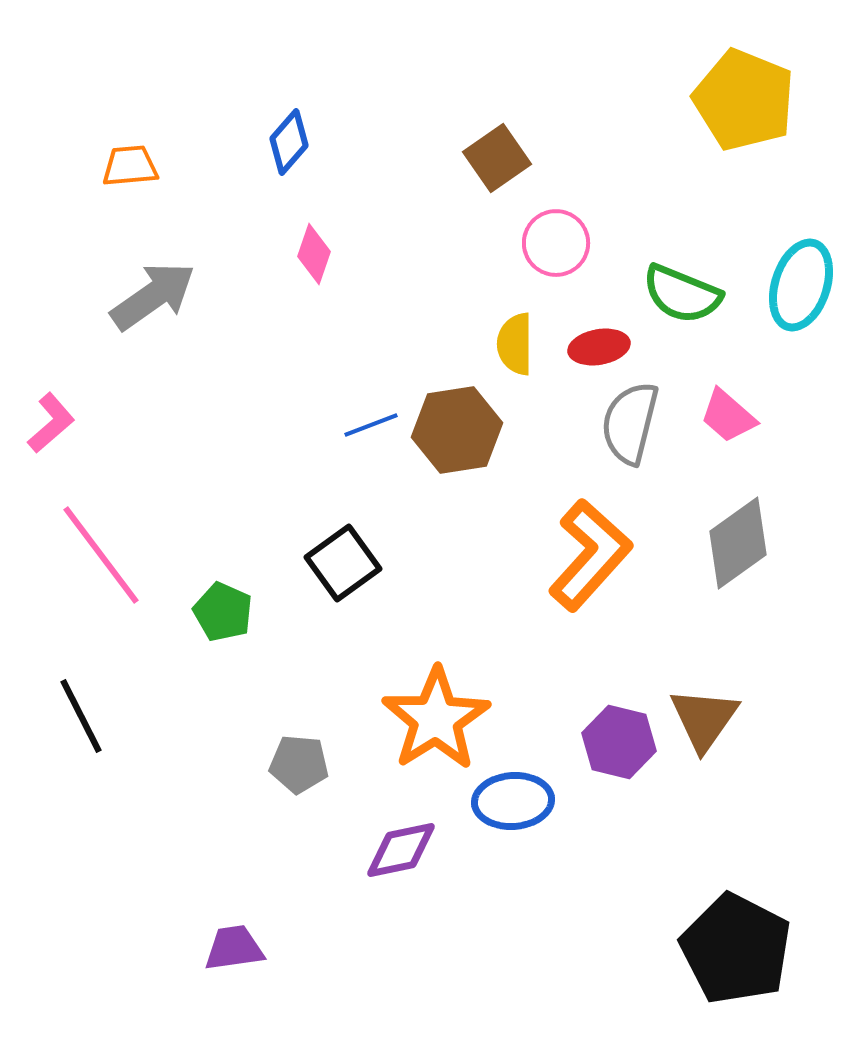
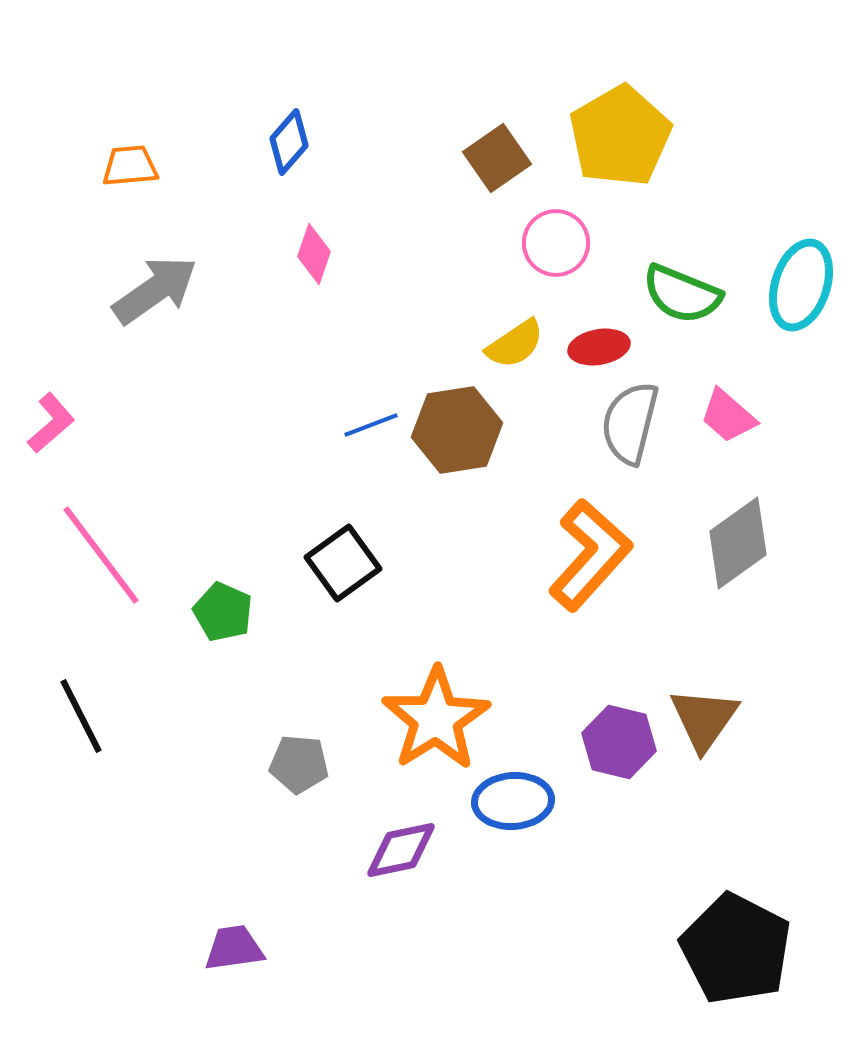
yellow pentagon: moved 124 px left, 36 px down; rotated 20 degrees clockwise
gray arrow: moved 2 px right, 6 px up
yellow semicircle: rotated 124 degrees counterclockwise
